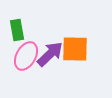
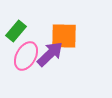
green rectangle: moved 1 px left, 1 px down; rotated 50 degrees clockwise
orange square: moved 11 px left, 13 px up
